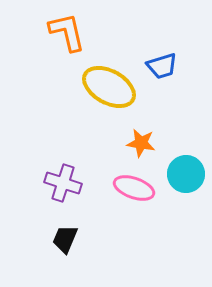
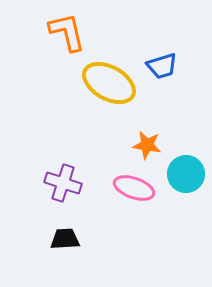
yellow ellipse: moved 4 px up
orange star: moved 6 px right, 2 px down
black trapezoid: rotated 64 degrees clockwise
